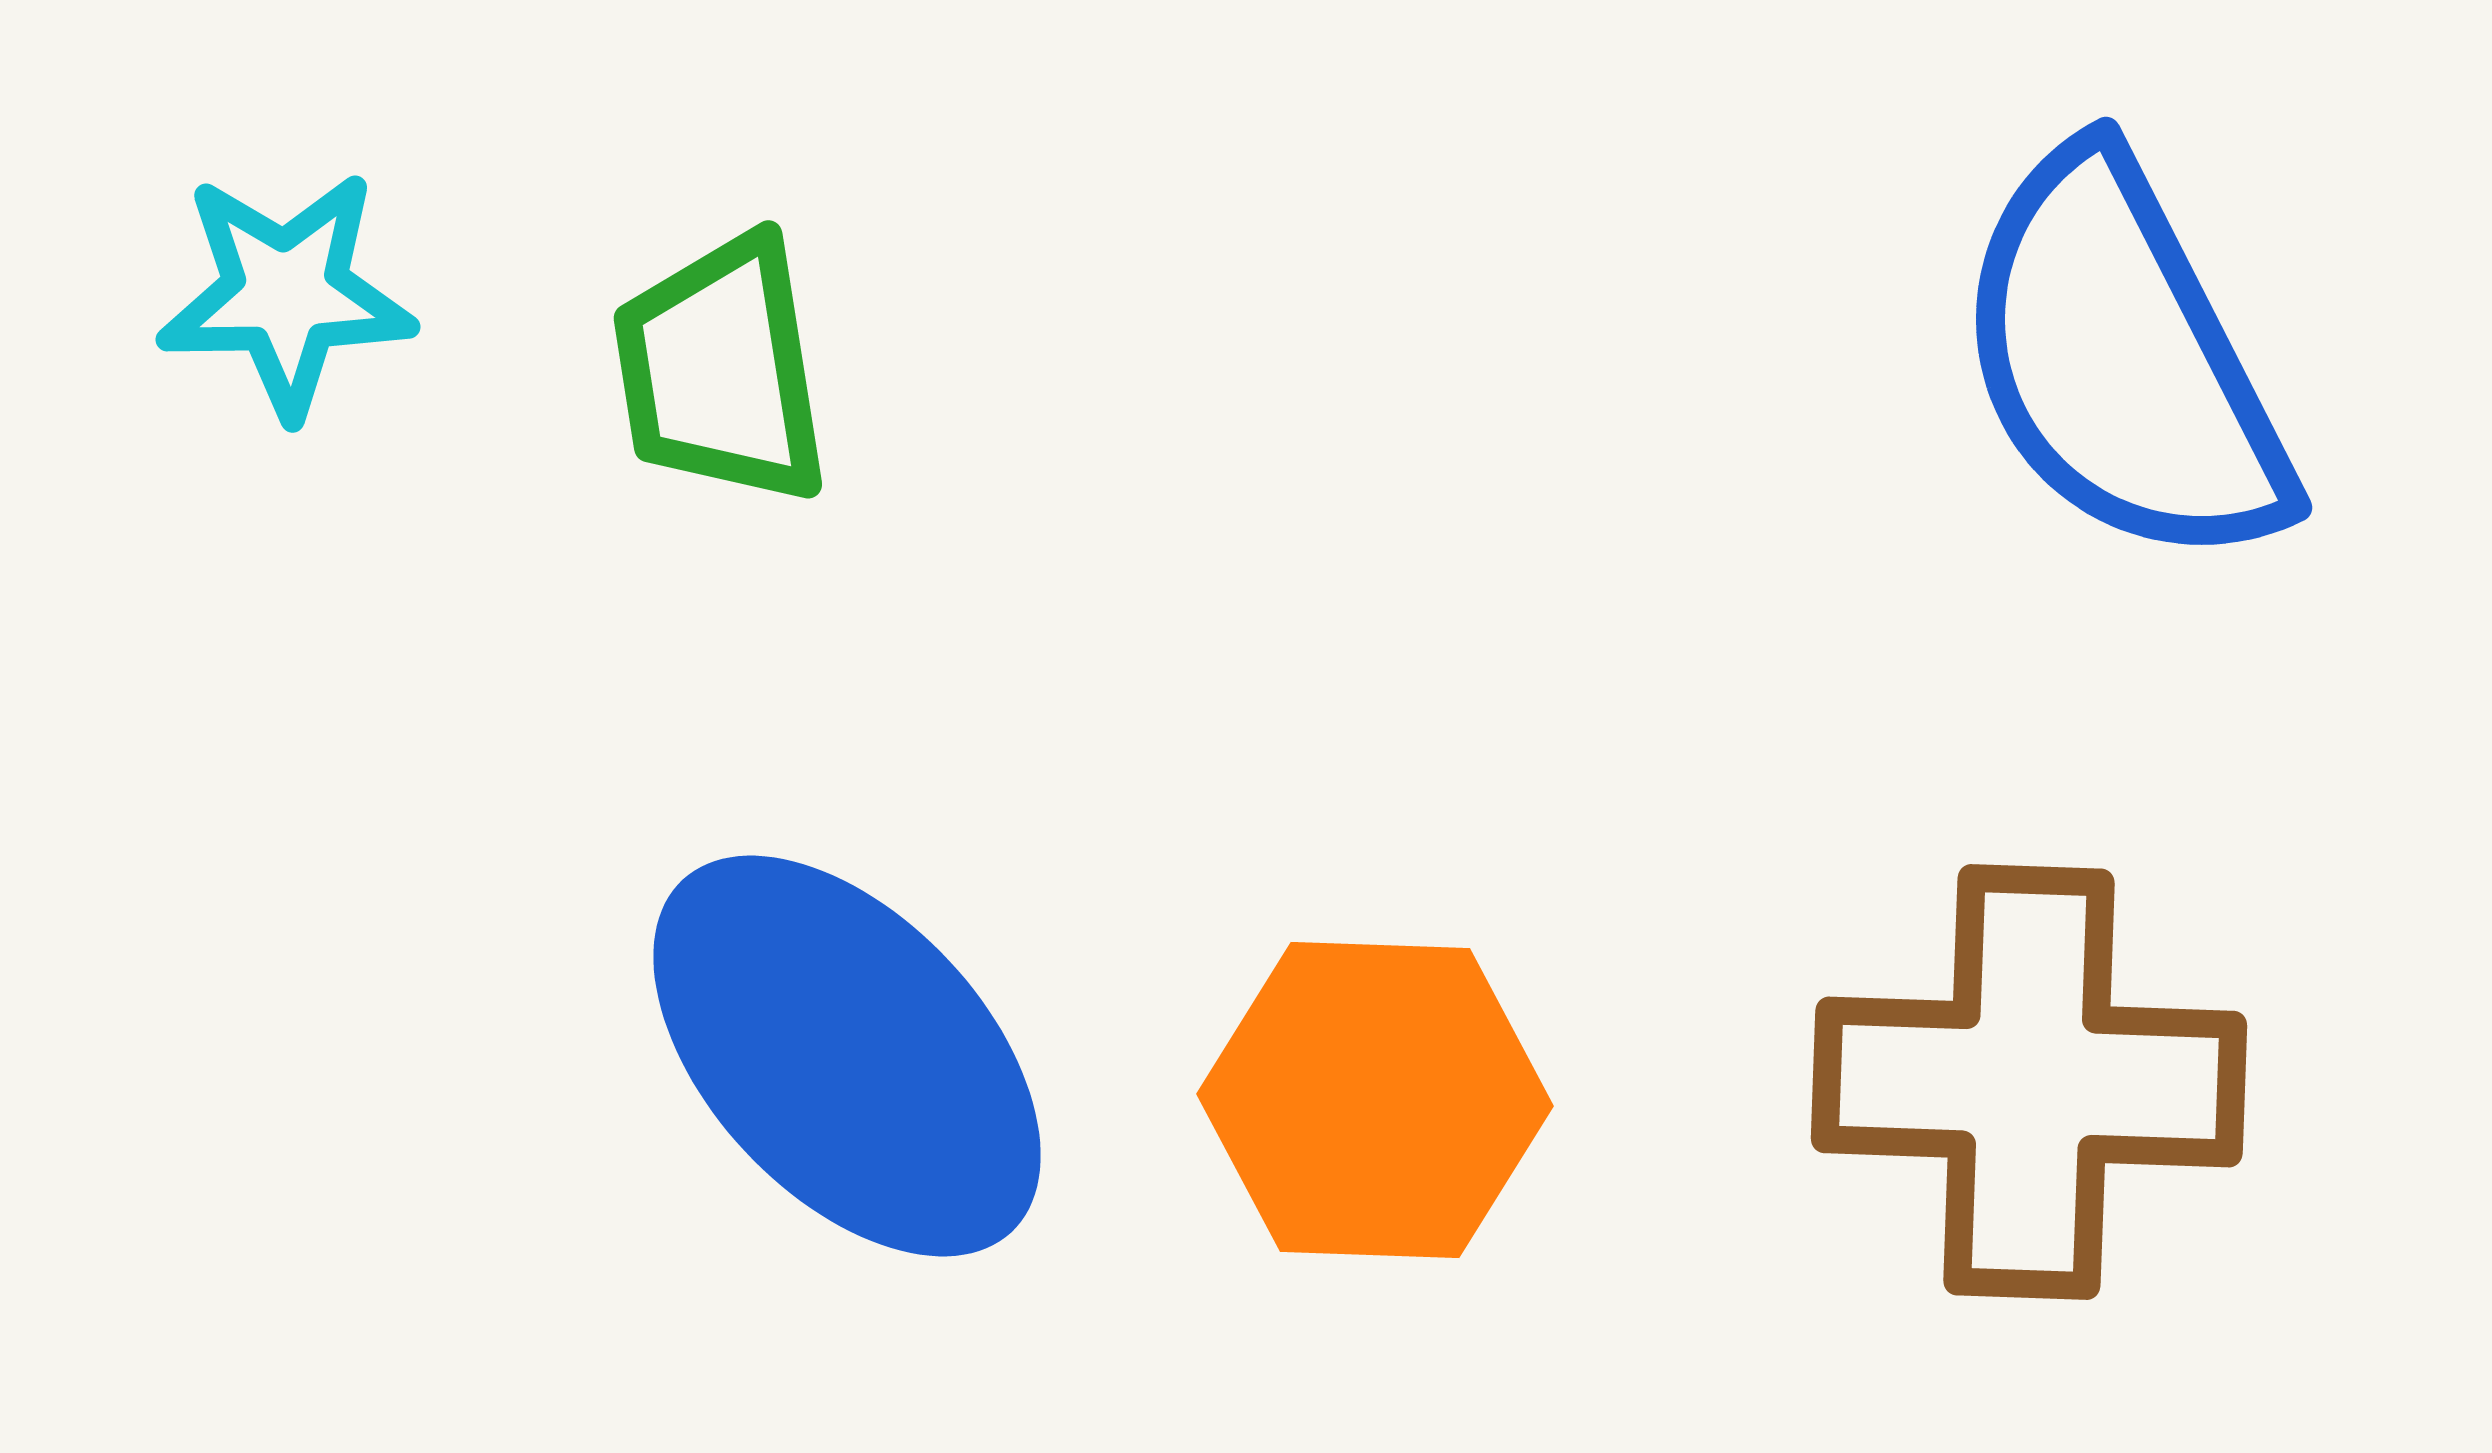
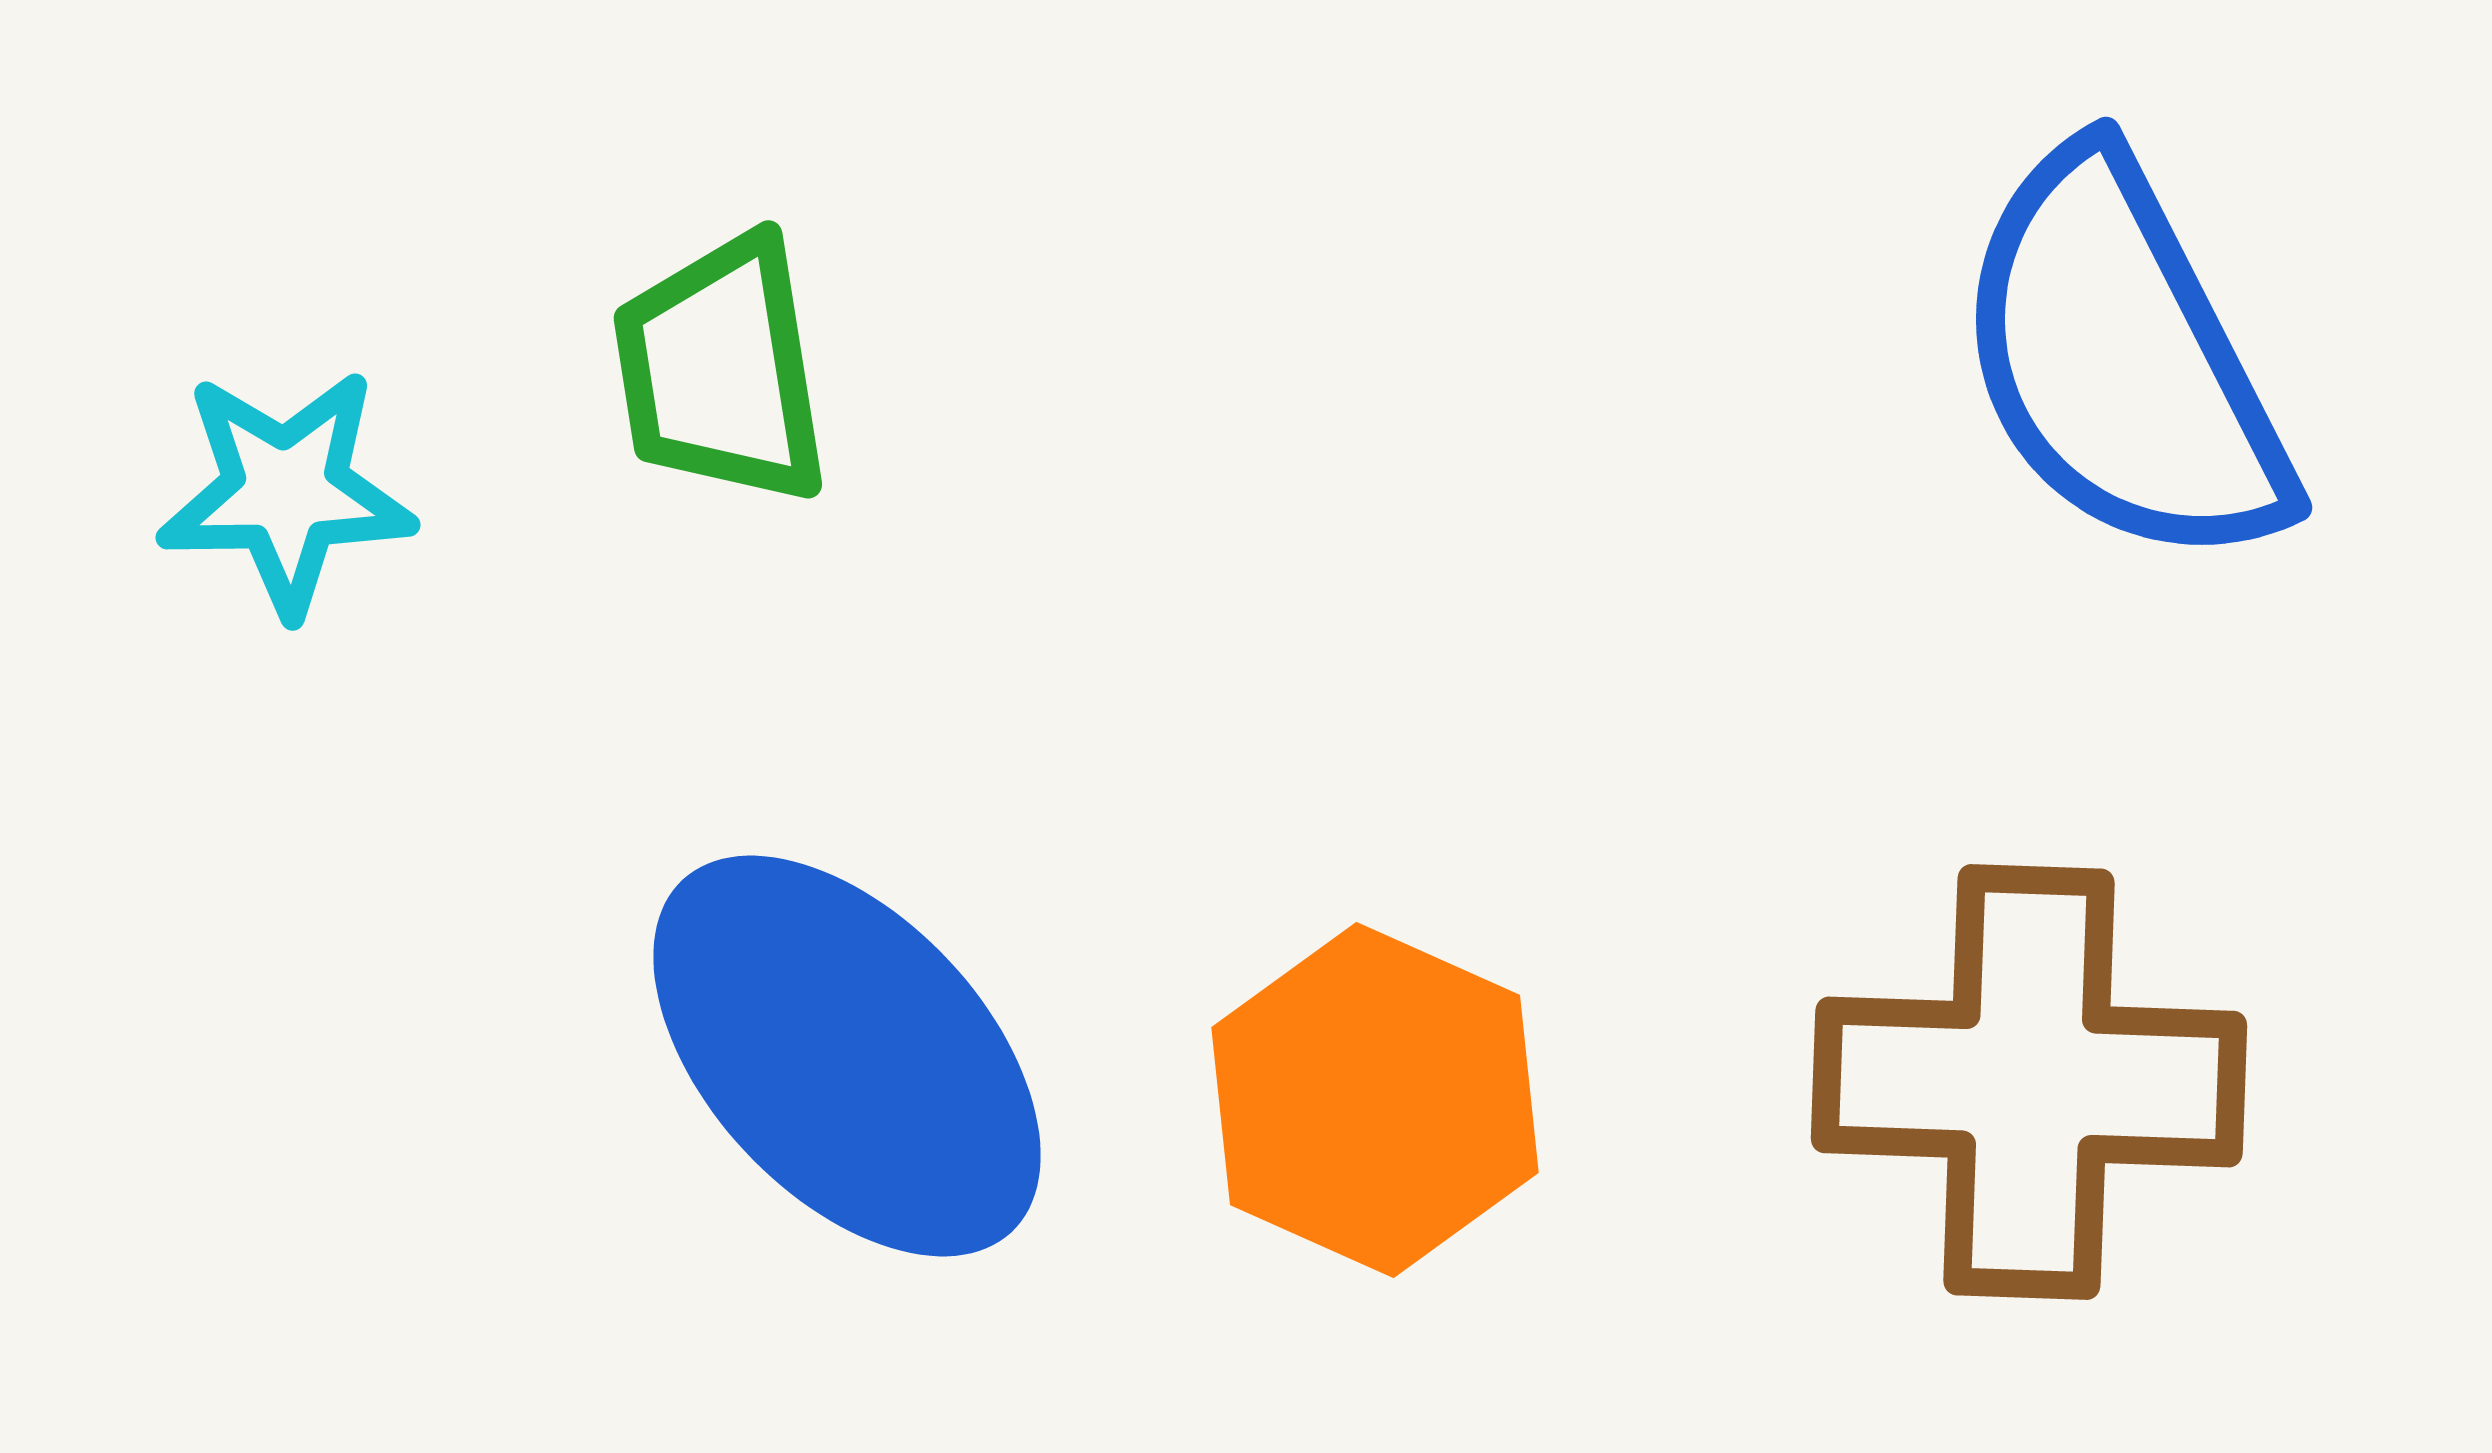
cyan star: moved 198 px down
orange hexagon: rotated 22 degrees clockwise
